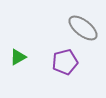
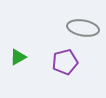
gray ellipse: rotated 28 degrees counterclockwise
